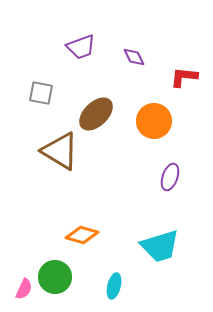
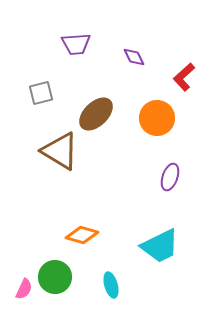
purple trapezoid: moved 5 px left, 3 px up; rotated 16 degrees clockwise
red L-shape: rotated 48 degrees counterclockwise
gray square: rotated 25 degrees counterclockwise
orange circle: moved 3 px right, 3 px up
cyan trapezoid: rotated 9 degrees counterclockwise
cyan ellipse: moved 3 px left, 1 px up; rotated 30 degrees counterclockwise
